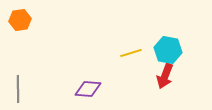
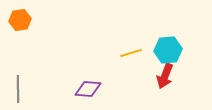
cyan hexagon: rotated 16 degrees counterclockwise
